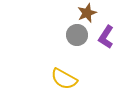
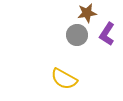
brown star: rotated 12 degrees clockwise
purple L-shape: moved 1 px right, 3 px up
